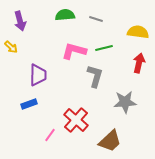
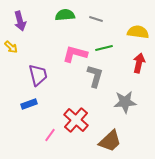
pink L-shape: moved 1 px right, 3 px down
purple trapezoid: rotated 15 degrees counterclockwise
